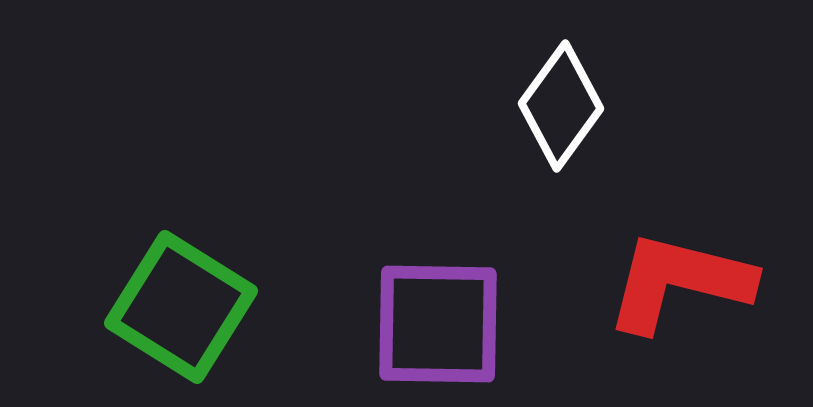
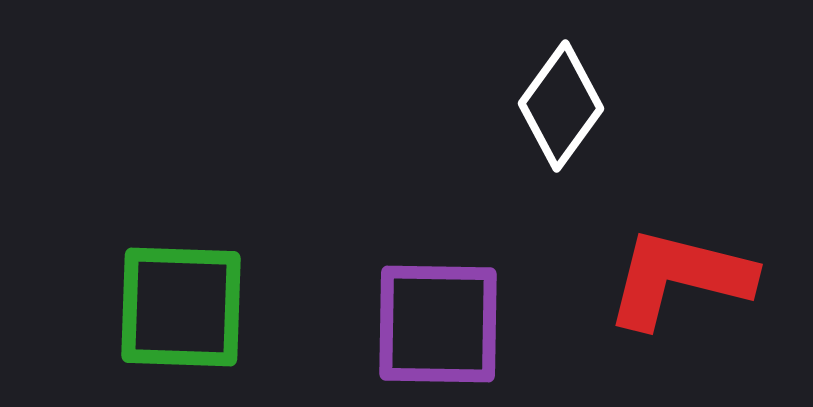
red L-shape: moved 4 px up
green square: rotated 30 degrees counterclockwise
